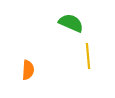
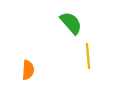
green semicircle: rotated 25 degrees clockwise
